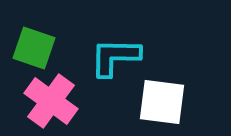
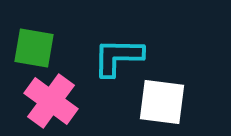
green square: rotated 9 degrees counterclockwise
cyan L-shape: moved 3 px right
